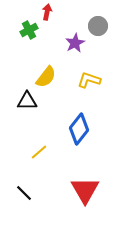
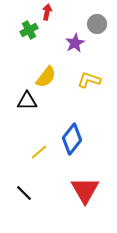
gray circle: moved 1 px left, 2 px up
blue diamond: moved 7 px left, 10 px down
